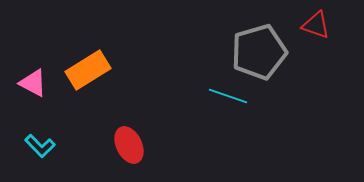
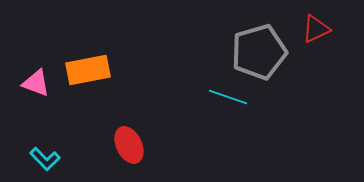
red triangle: moved 4 px down; rotated 44 degrees counterclockwise
orange rectangle: rotated 21 degrees clockwise
pink triangle: moved 3 px right; rotated 8 degrees counterclockwise
cyan line: moved 1 px down
cyan L-shape: moved 5 px right, 13 px down
